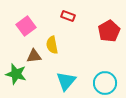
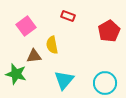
cyan triangle: moved 2 px left, 1 px up
